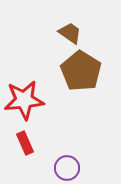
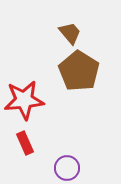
brown trapezoid: rotated 15 degrees clockwise
brown pentagon: moved 2 px left
